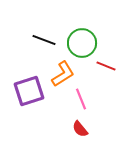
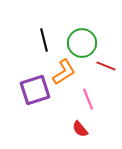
black line: rotated 55 degrees clockwise
orange L-shape: moved 1 px right, 2 px up
purple square: moved 6 px right, 1 px up
pink line: moved 7 px right
